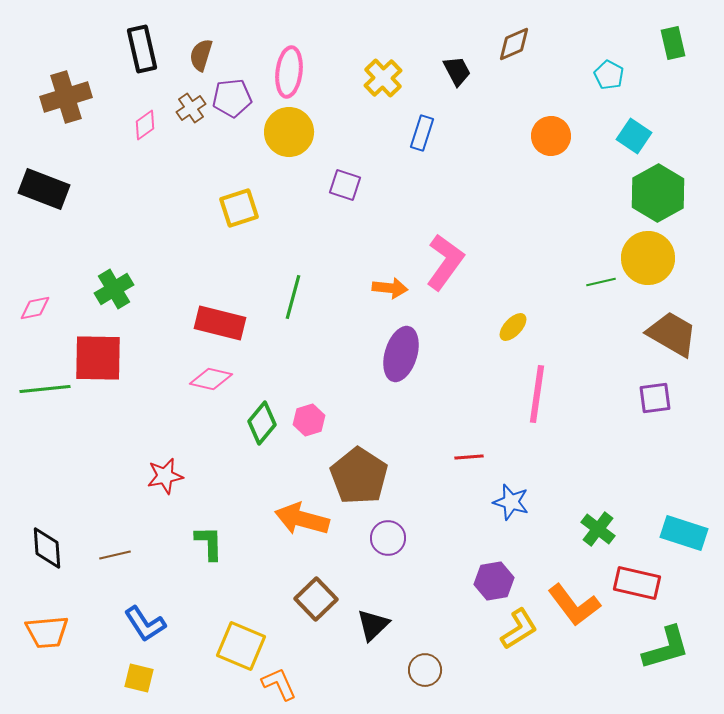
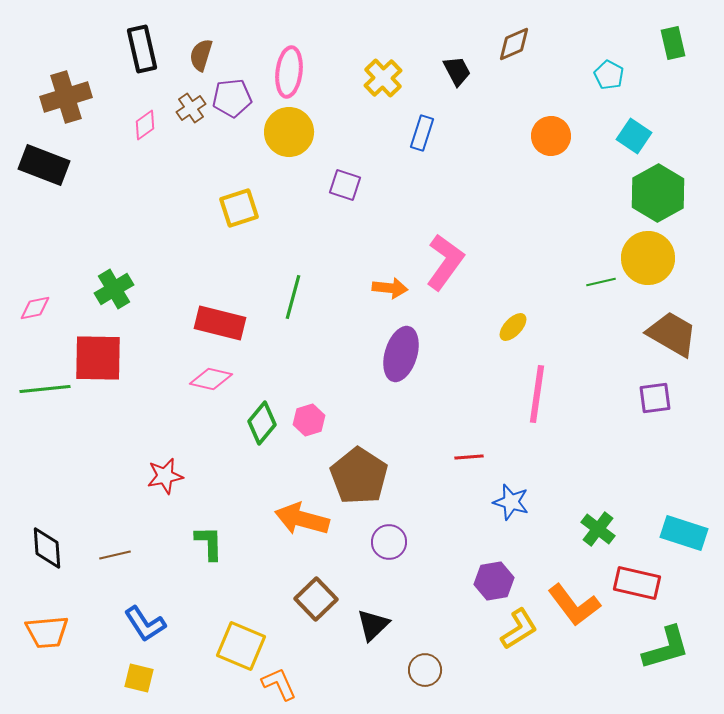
black rectangle at (44, 189): moved 24 px up
purple circle at (388, 538): moved 1 px right, 4 px down
